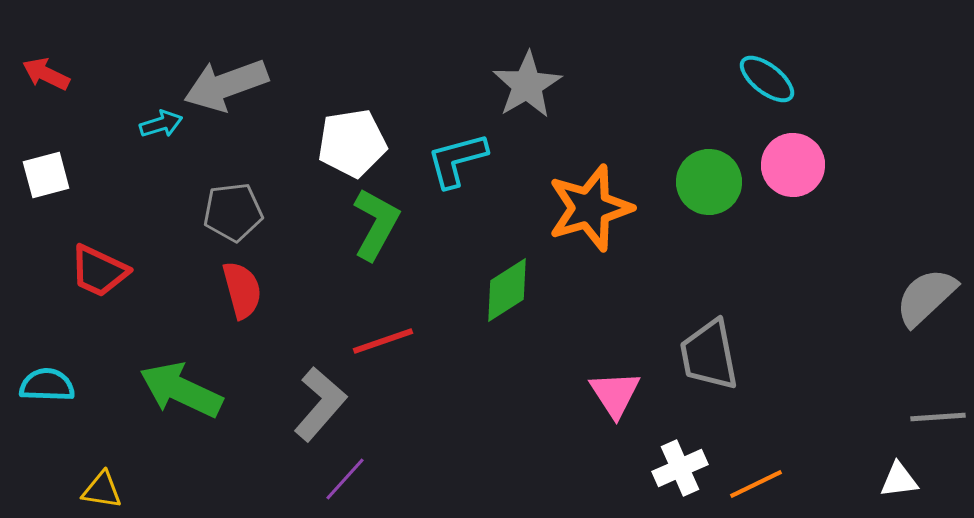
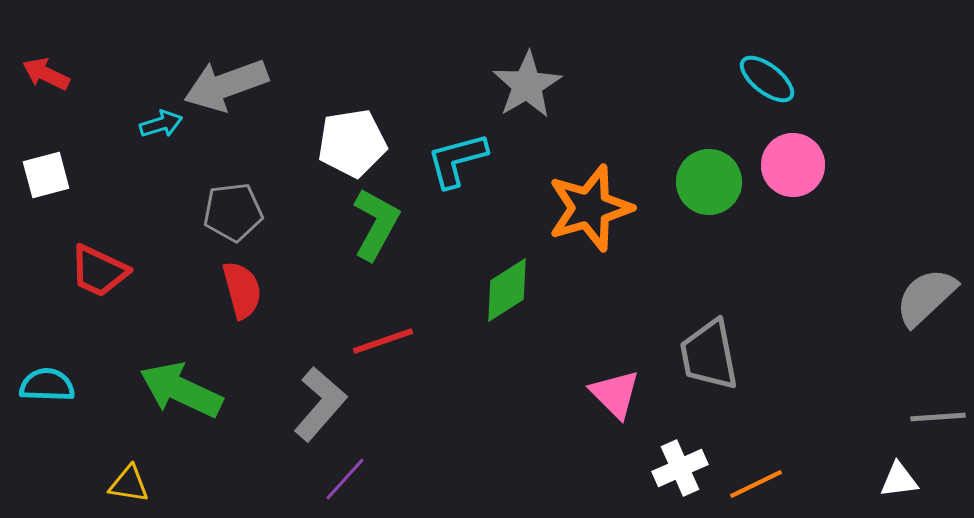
pink triangle: rotated 12 degrees counterclockwise
yellow triangle: moved 27 px right, 6 px up
